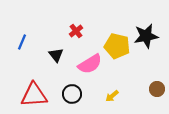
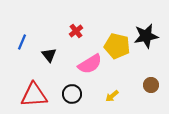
black triangle: moved 7 px left
brown circle: moved 6 px left, 4 px up
